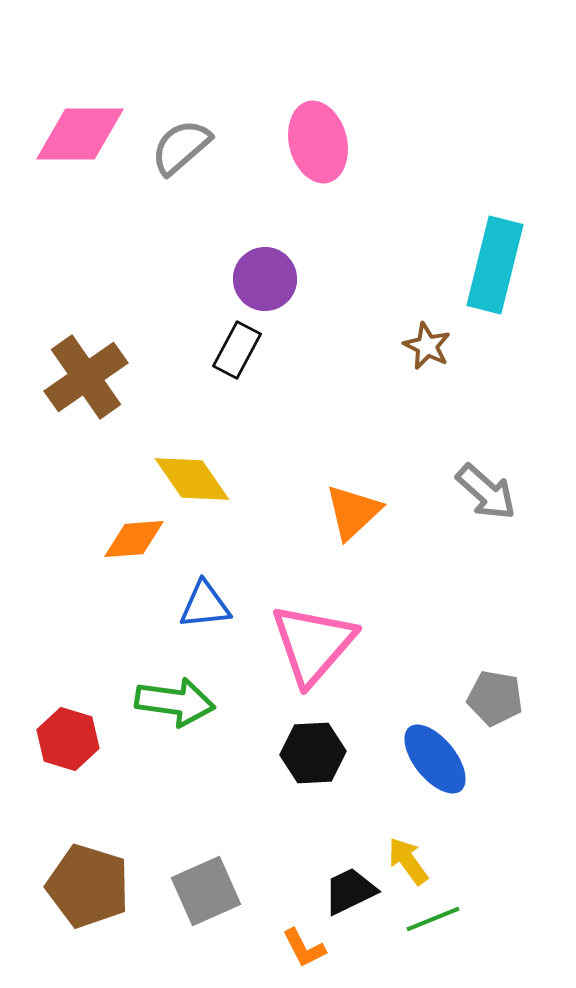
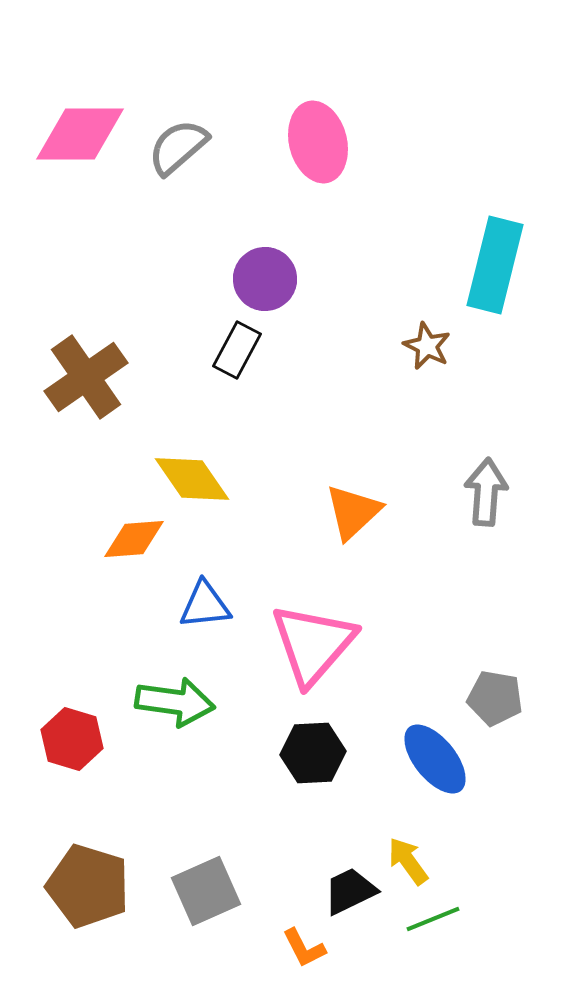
gray semicircle: moved 3 px left
gray arrow: rotated 128 degrees counterclockwise
red hexagon: moved 4 px right
